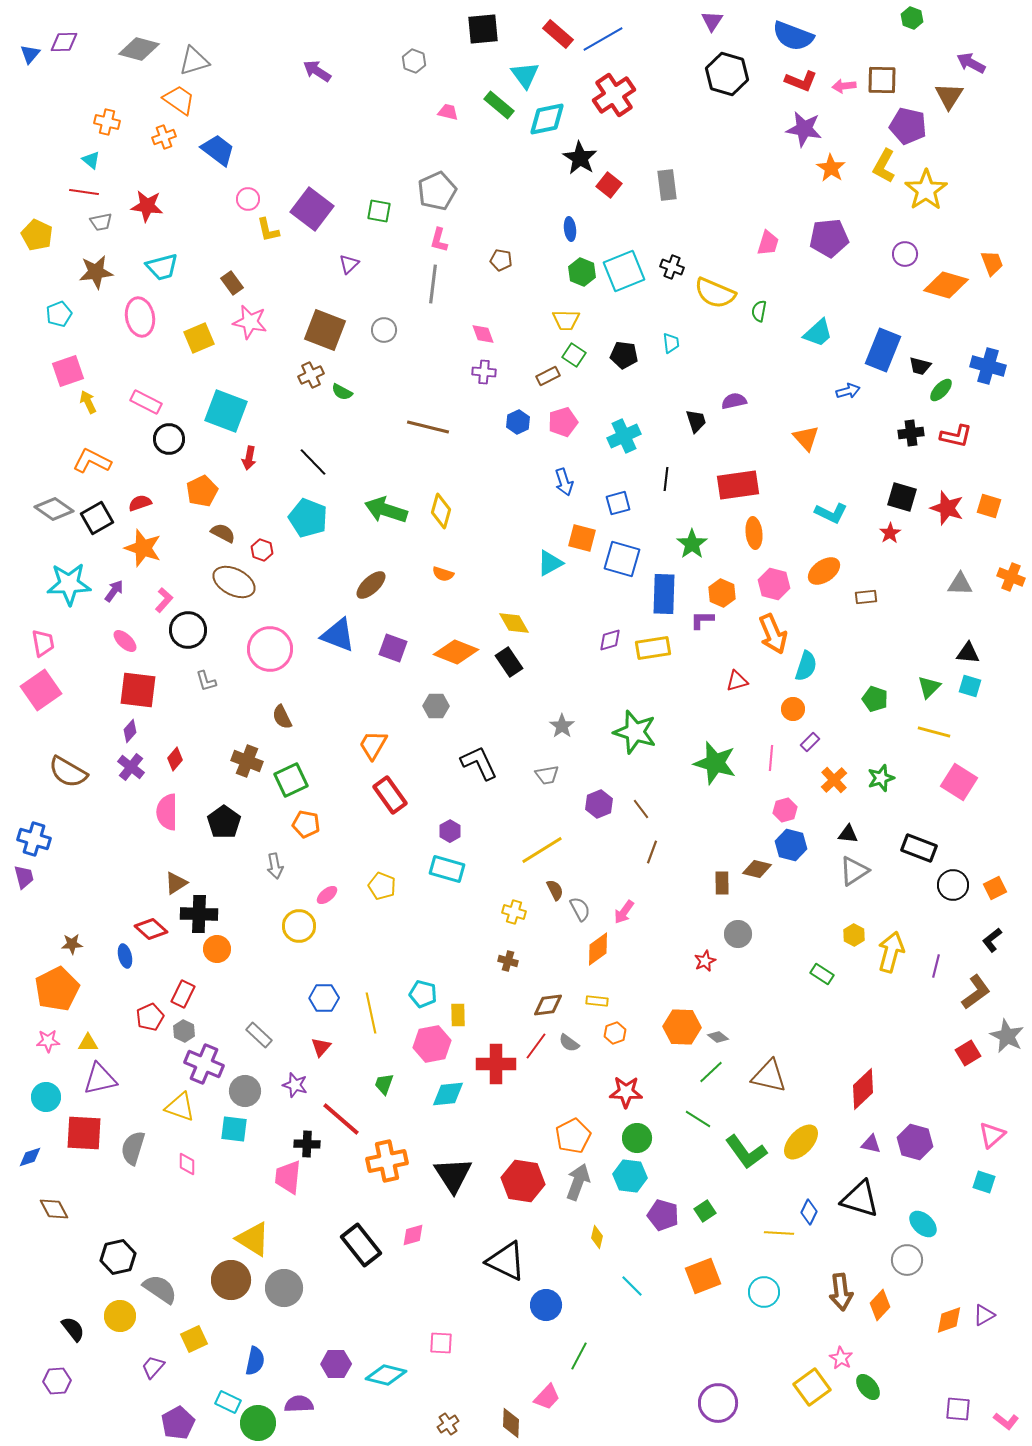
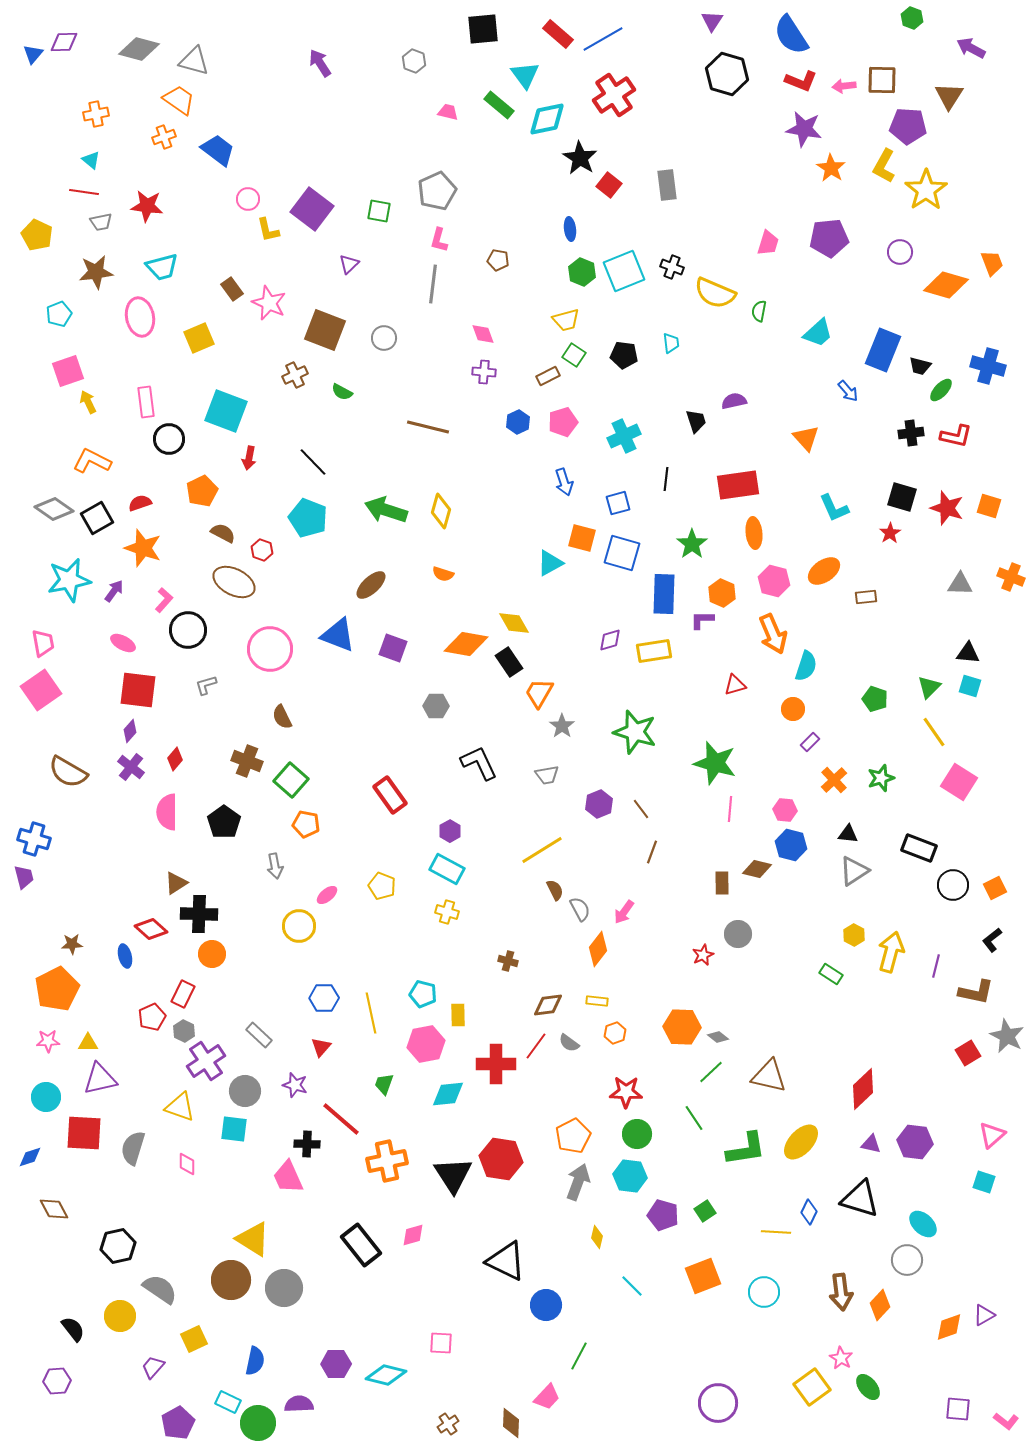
blue semicircle at (793, 36): moved 2 px left, 1 px up; rotated 36 degrees clockwise
blue triangle at (30, 54): moved 3 px right
gray triangle at (194, 61): rotated 32 degrees clockwise
purple arrow at (971, 63): moved 15 px up
purple arrow at (317, 71): moved 3 px right, 8 px up; rotated 24 degrees clockwise
orange cross at (107, 122): moved 11 px left, 8 px up; rotated 25 degrees counterclockwise
purple pentagon at (908, 126): rotated 9 degrees counterclockwise
purple circle at (905, 254): moved 5 px left, 2 px up
brown pentagon at (501, 260): moved 3 px left
brown rectangle at (232, 283): moved 6 px down
yellow trapezoid at (566, 320): rotated 16 degrees counterclockwise
pink star at (250, 322): moved 19 px right, 19 px up; rotated 12 degrees clockwise
gray circle at (384, 330): moved 8 px down
brown cross at (311, 375): moved 16 px left
blue arrow at (848, 391): rotated 65 degrees clockwise
pink rectangle at (146, 402): rotated 56 degrees clockwise
cyan L-shape at (831, 513): moved 3 px right, 5 px up; rotated 40 degrees clockwise
blue square at (622, 559): moved 6 px up
cyan star at (69, 584): moved 4 px up; rotated 9 degrees counterclockwise
pink hexagon at (774, 584): moved 3 px up
pink ellipse at (125, 641): moved 2 px left, 2 px down; rotated 15 degrees counterclockwise
yellow rectangle at (653, 648): moved 1 px right, 3 px down
orange diamond at (456, 652): moved 10 px right, 8 px up; rotated 12 degrees counterclockwise
gray L-shape at (206, 681): moved 4 px down; rotated 90 degrees clockwise
red triangle at (737, 681): moved 2 px left, 4 px down
yellow line at (934, 732): rotated 40 degrees clockwise
orange trapezoid at (373, 745): moved 166 px right, 52 px up
pink line at (771, 758): moved 41 px left, 51 px down
green square at (291, 780): rotated 24 degrees counterclockwise
pink hexagon at (785, 810): rotated 20 degrees clockwise
cyan rectangle at (447, 869): rotated 12 degrees clockwise
yellow cross at (514, 912): moved 67 px left
orange circle at (217, 949): moved 5 px left, 5 px down
orange diamond at (598, 949): rotated 16 degrees counterclockwise
red star at (705, 961): moved 2 px left, 6 px up
green rectangle at (822, 974): moved 9 px right
brown L-shape at (976, 992): rotated 48 degrees clockwise
red pentagon at (150, 1017): moved 2 px right
pink hexagon at (432, 1044): moved 6 px left
purple cross at (204, 1064): moved 2 px right, 3 px up; rotated 33 degrees clockwise
green line at (698, 1119): moved 4 px left, 1 px up; rotated 24 degrees clockwise
green circle at (637, 1138): moved 4 px up
purple hexagon at (915, 1142): rotated 8 degrees counterclockwise
green L-shape at (746, 1152): moved 3 px up; rotated 63 degrees counterclockwise
pink trapezoid at (288, 1177): rotated 30 degrees counterclockwise
red hexagon at (523, 1181): moved 22 px left, 22 px up
yellow line at (779, 1233): moved 3 px left, 1 px up
black hexagon at (118, 1257): moved 11 px up
orange diamond at (949, 1320): moved 7 px down
